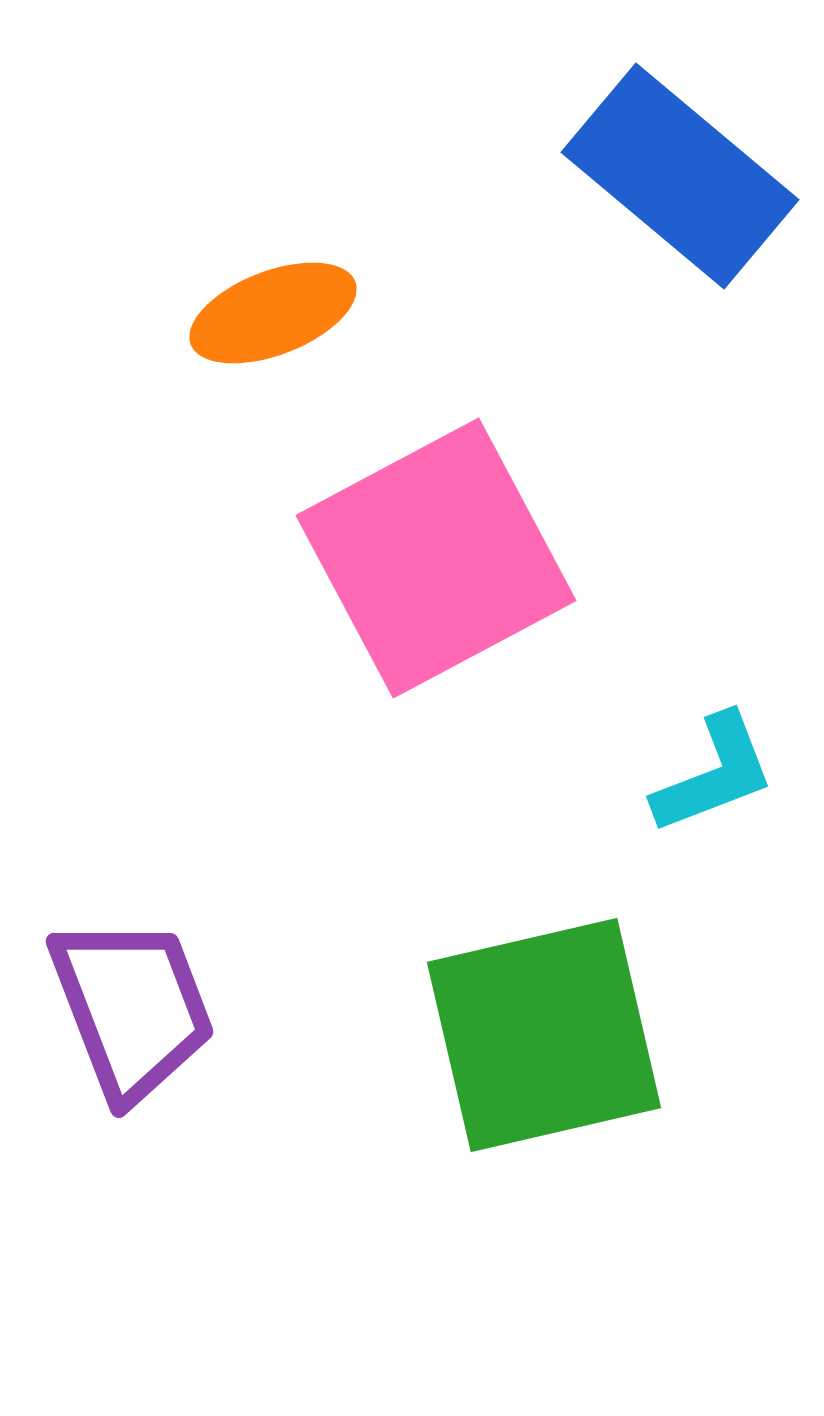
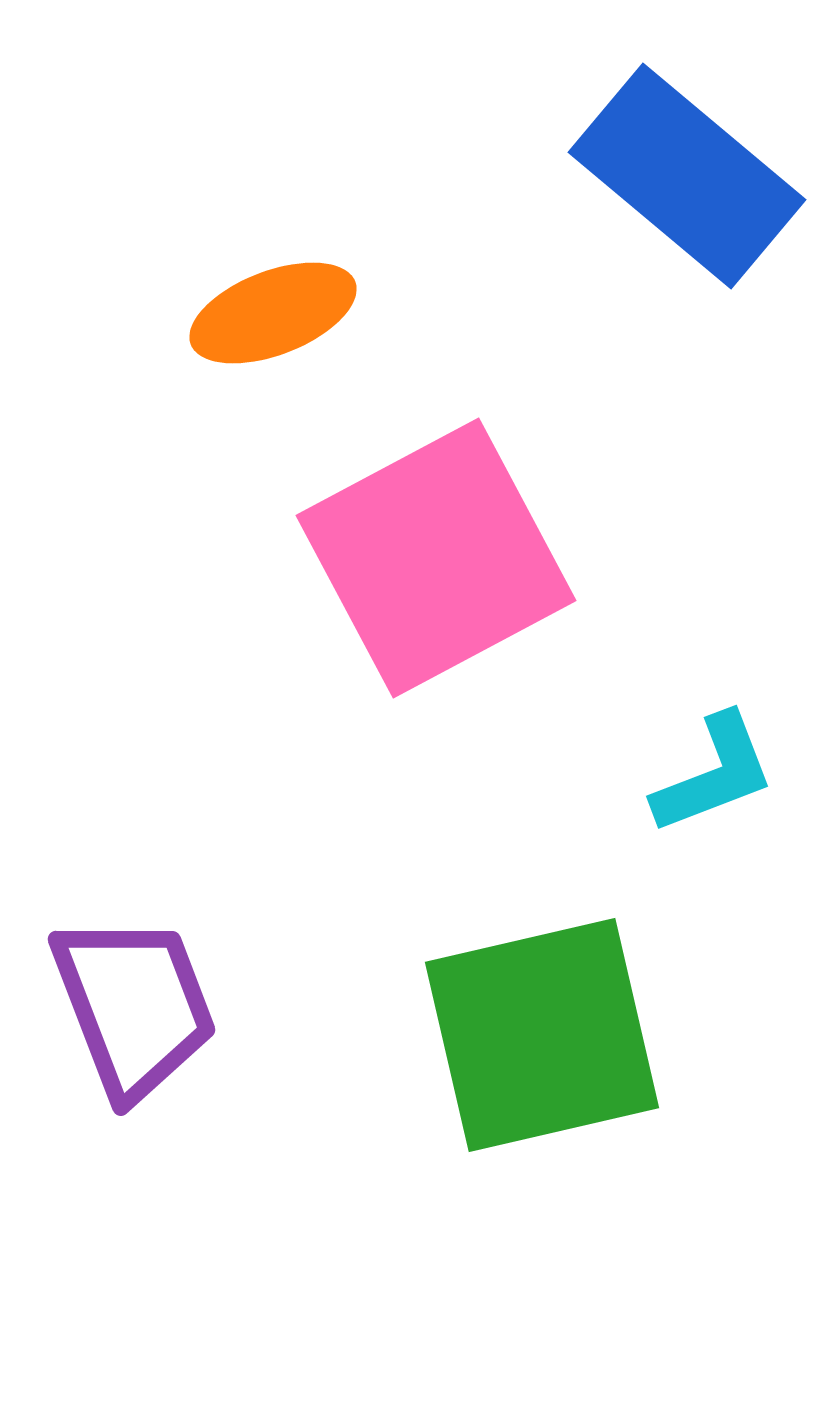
blue rectangle: moved 7 px right
purple trapezoid: moved 2 px right, 2 px up
green square: moved 2 px left
